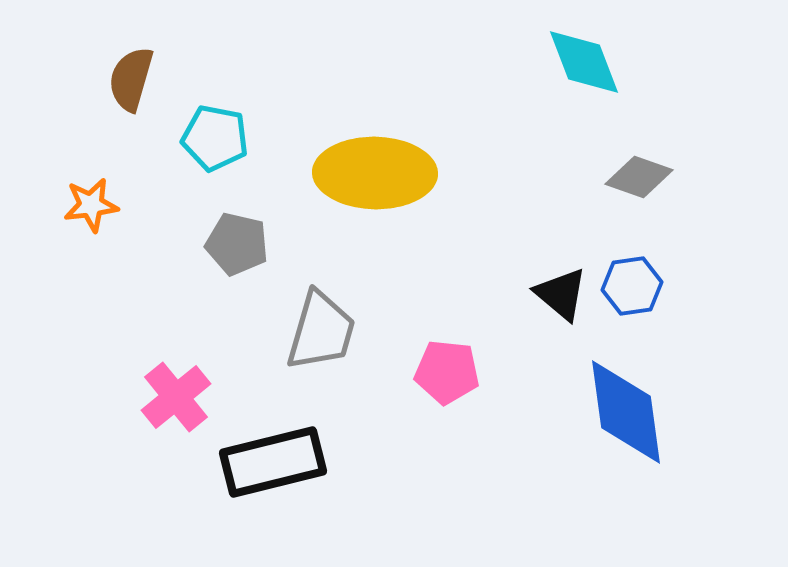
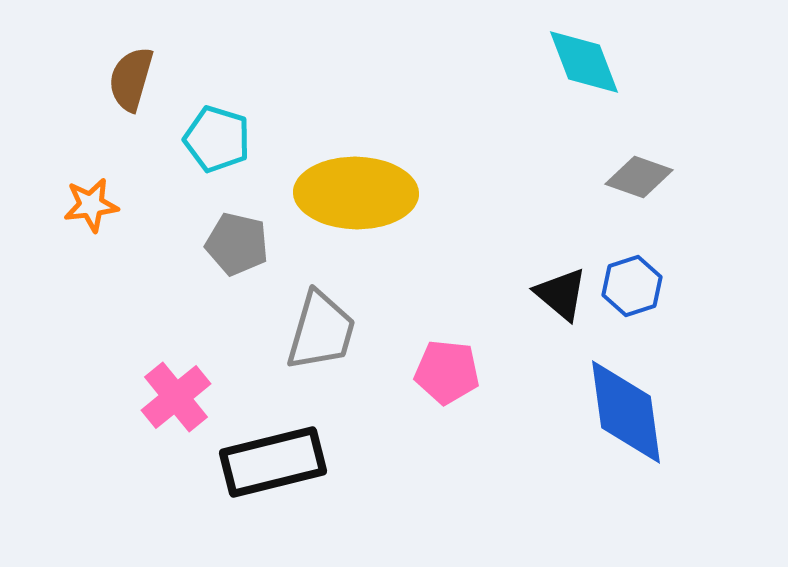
cyan pentagon: moved 2 px right, 1 px down; rotated 6 degrees clockwise
yellow ellipse: moved 19 px left, 20 px down
blue hexagon: rotated 10 degrees counterclockwise
